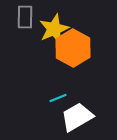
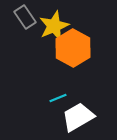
gray rectangle: rotated 35 degrees counterclockwise
yellow star: moved 3 px up
white trapezoid: moved 1 px right
